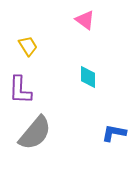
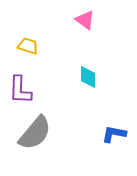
yellow trapezoid: rotated 40 degrees counterclockwise
blue L-shape: moved 1 px down
